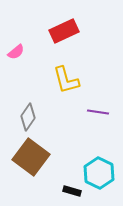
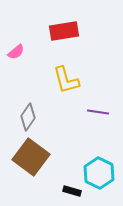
red rectangle: rotated 16 degrees clockwise
